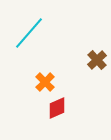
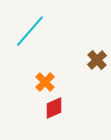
cyan line: moved 1 px right, 2 px up
red diamond: moved 3 px left
